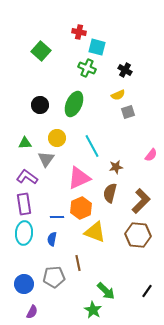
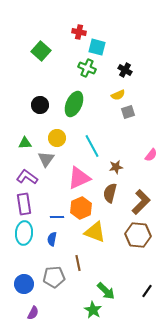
brown L-shape: moved 1 px down
purple semicircle: moved 1 px right, 1 px down
